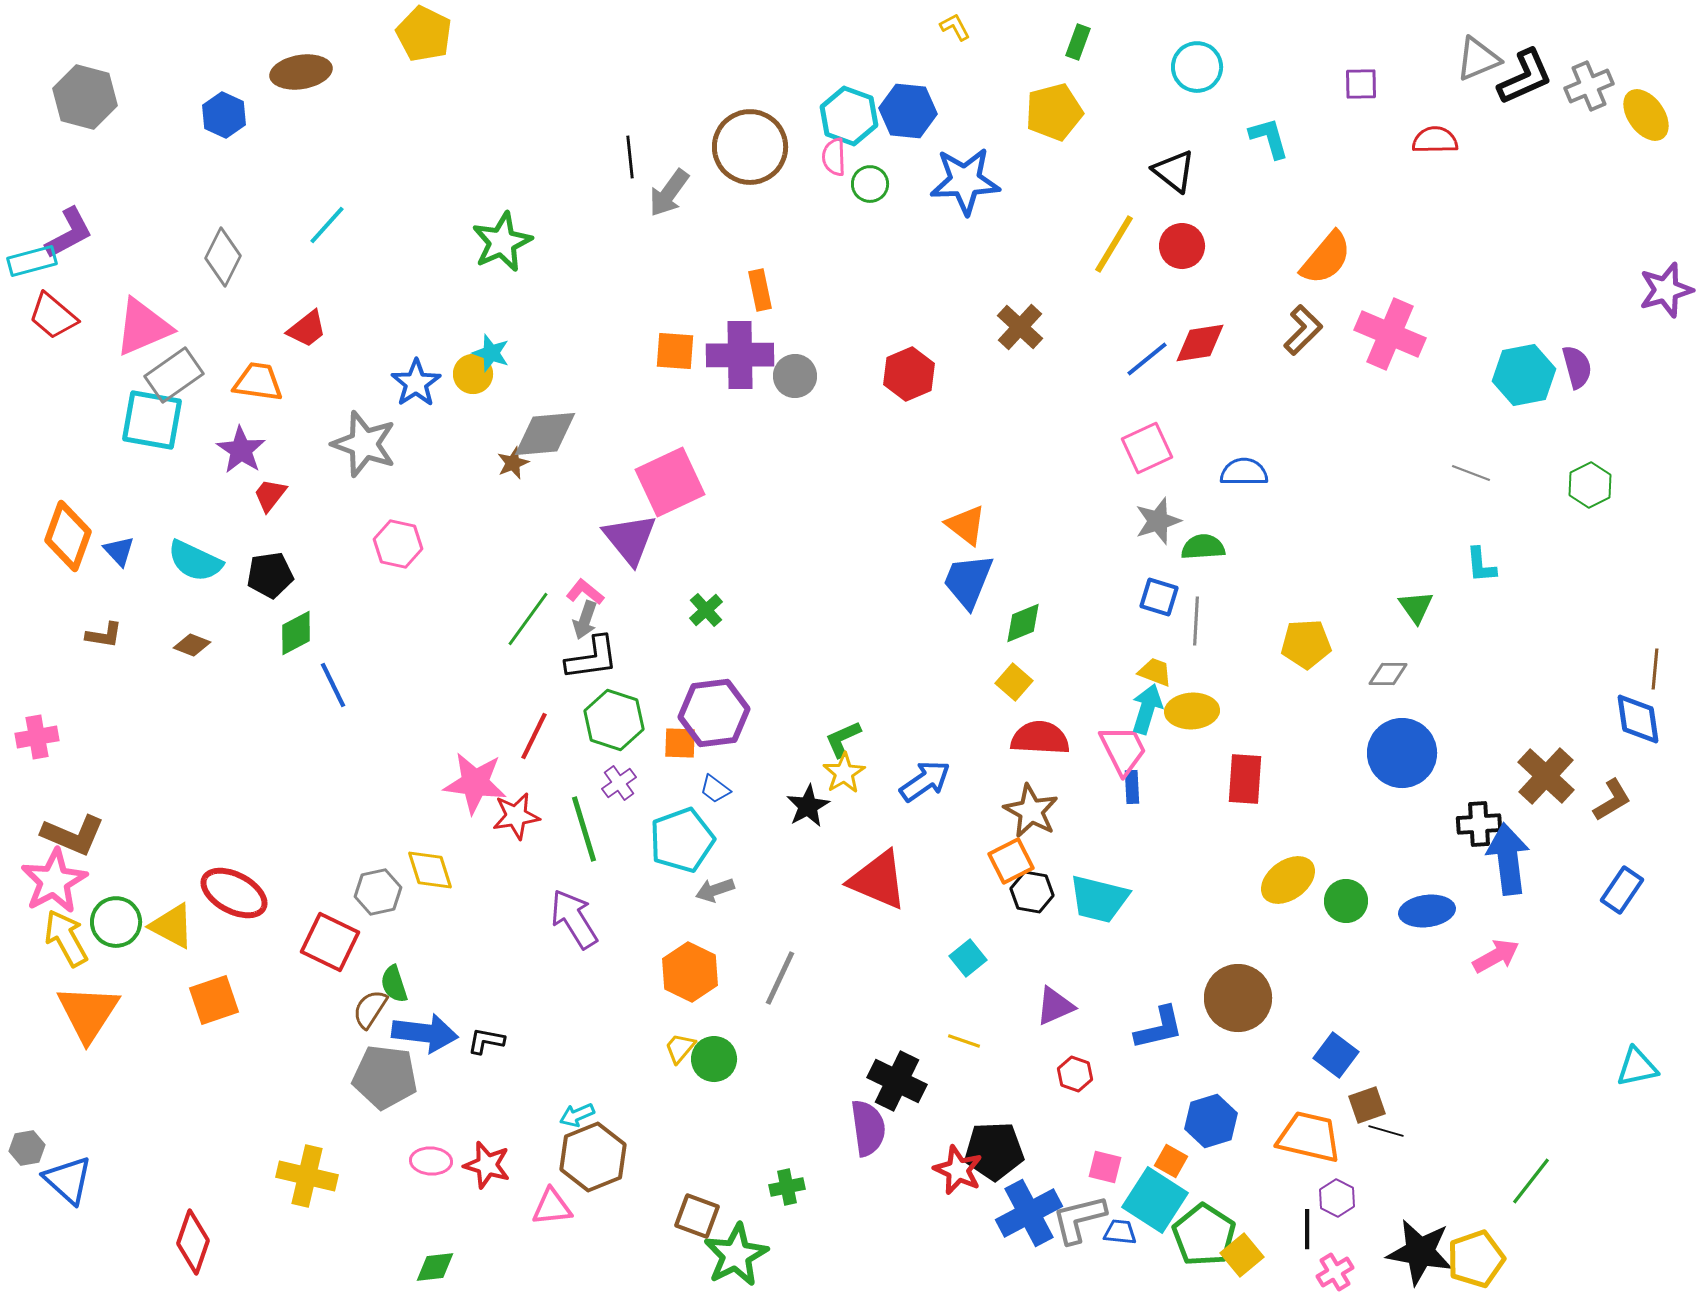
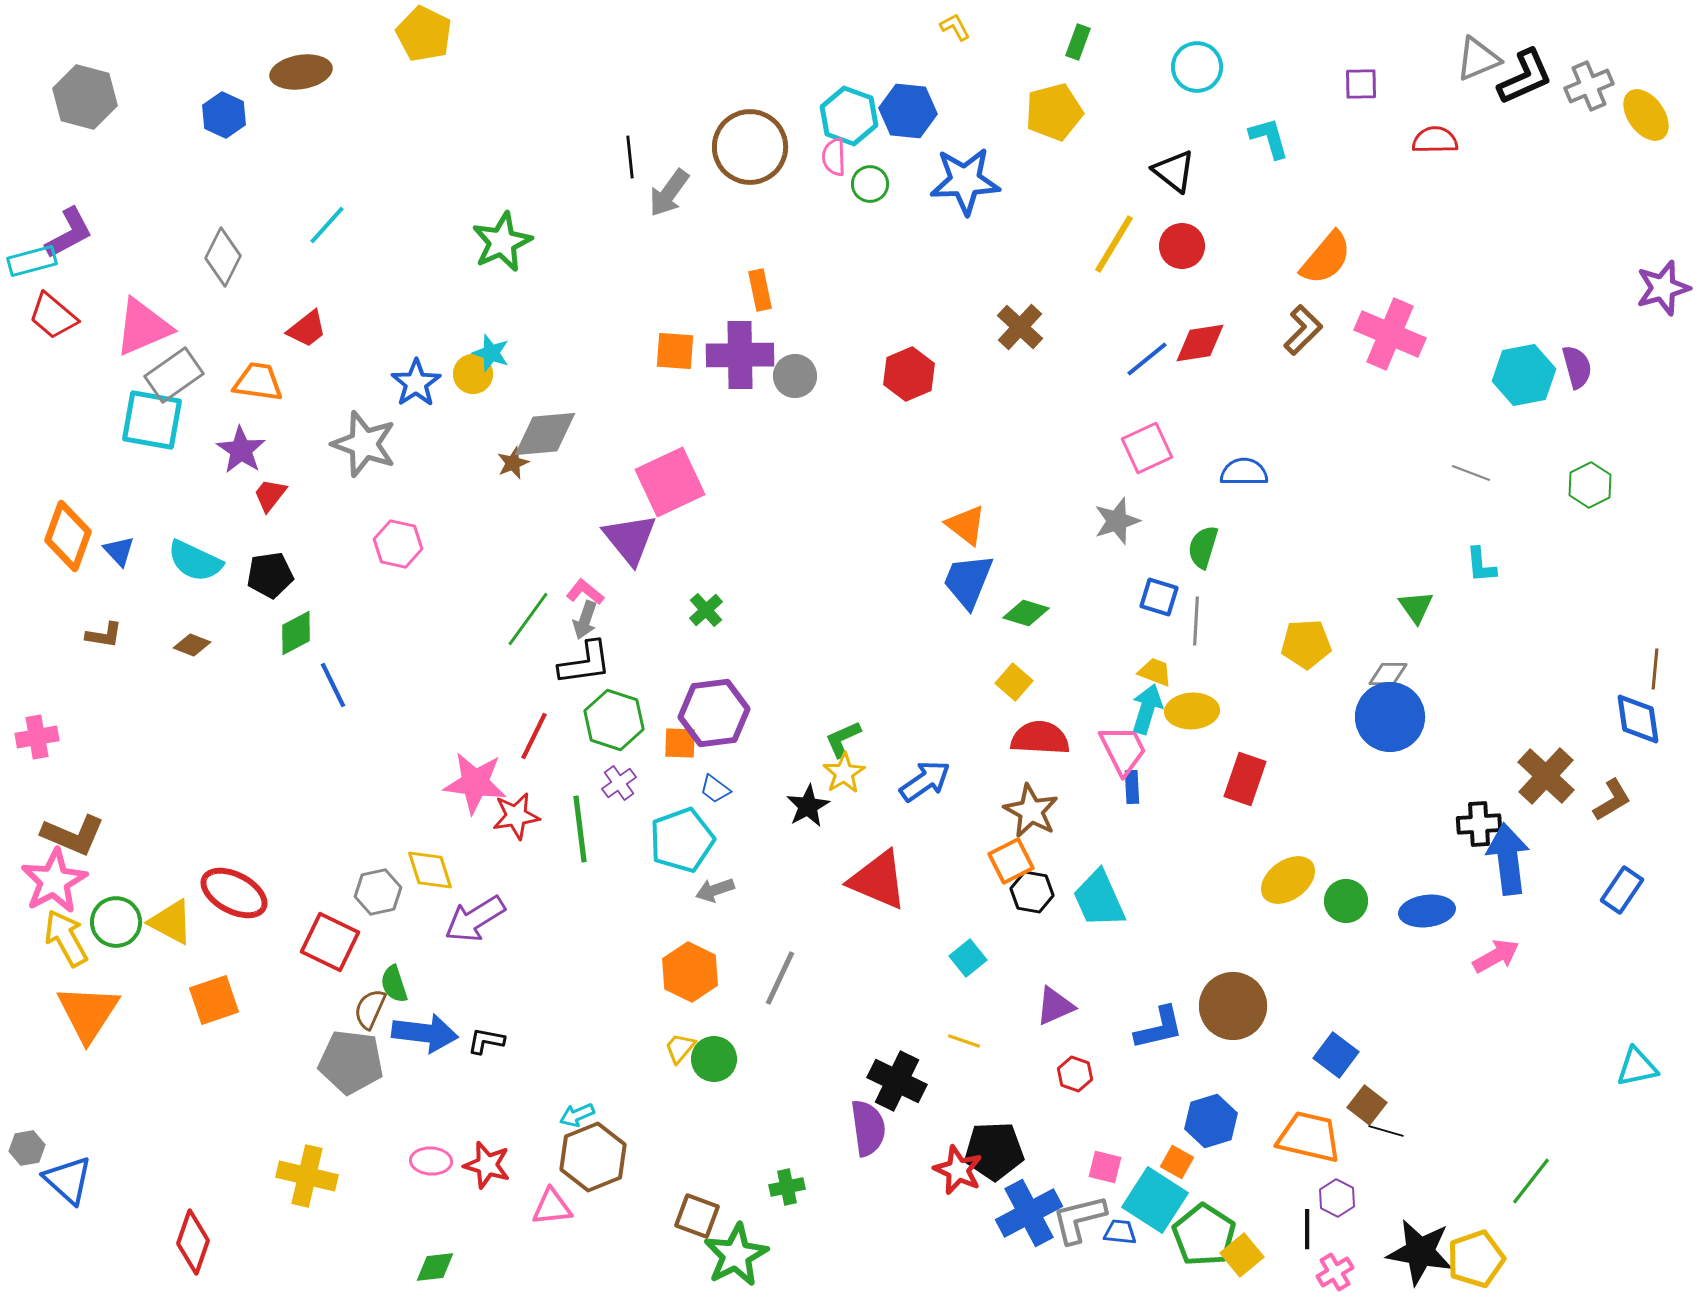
purple star at (1666, 290): moved 3 px left, 2 px up
gray star at (1158, 521): moved 41 px left
green semicircle at (1203, 547): rotated 69 degrees counterclockwise
green diamond at (1023, 623): moved 3 px right, 10 px up; rotated 39 degrees clockwise
black L-shape at (592, 658): moved 7 px left, 5 px down
blue circle at (1402, 753): moved 12 px left, 36 px up
red rectangle at (1245, 779): rotated 15 degrees clockwise
green line at (584, 829): moved 4 px left; rotated 10 degrees clockwise
cyan trapezoid at (1099, 899): rotated 52 degrees clockwise
purple arrow at (574, 919): moved 99 px left; rotated 90 degrees counterclockwise
yellow triangle at (172, 926): moved 1 px left, 4 px up
brown circle at (1238, 998): moved 5 px left, 8 px down
brown semicircle at (370, 1009): rotated 9 degrees counterclockwise
gray pentagon at (385, 1077): moved 34 px left, 15 px up
brown square at (1367, 1105): rotated 33 degrees counterclockwise
orange square at (1171, 1161): moved 6 px right, 1 px down
